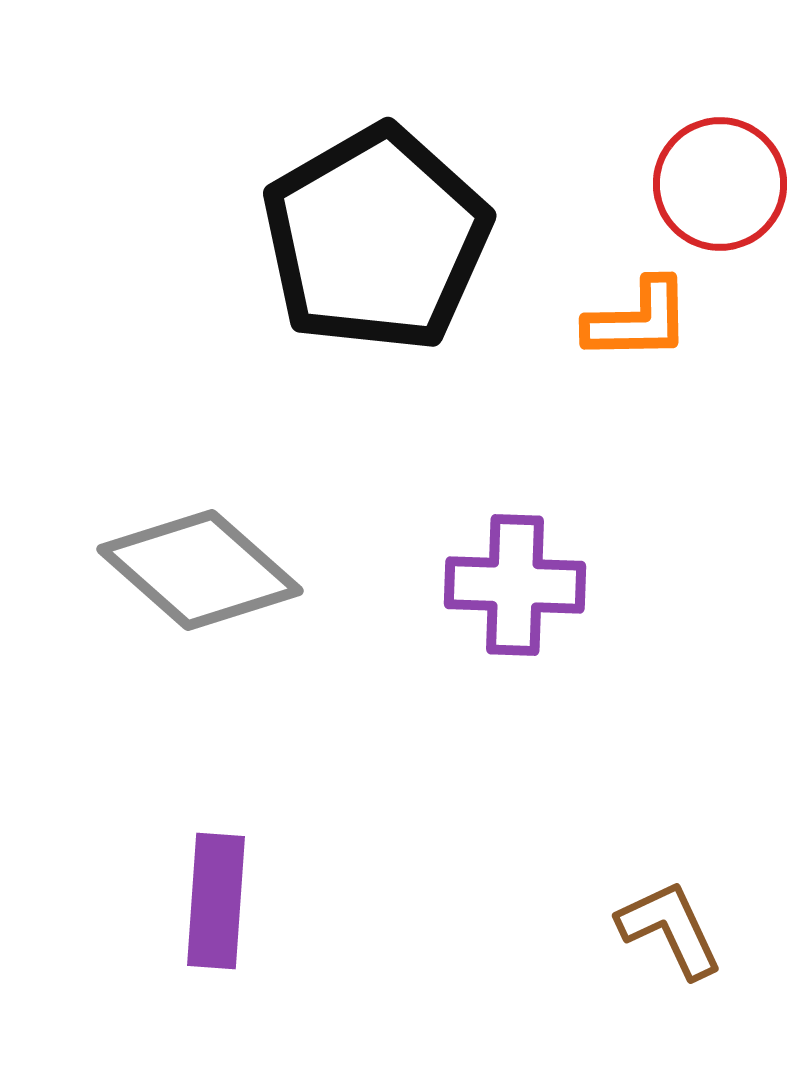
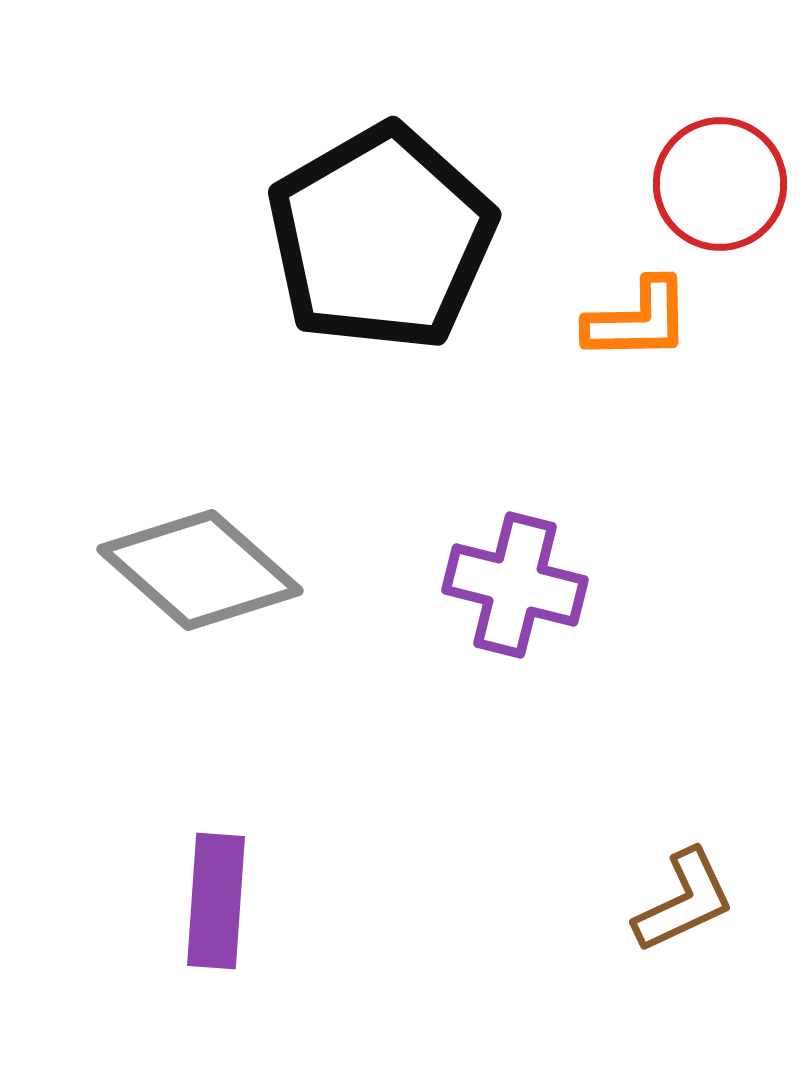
black pentagon: moved 5 px right, 1 px up
purple cross: rotated 12 degrees clockwise
brown L-shape: moved 14 px right, 28 px up; rotated 90 degrees clockwise
